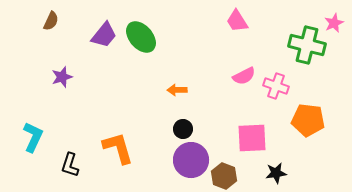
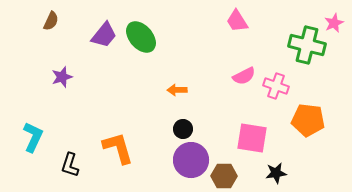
pink square: rotated 12 degrees clockwise
brown hexagon: rotated 20 degrees counterclockwise
